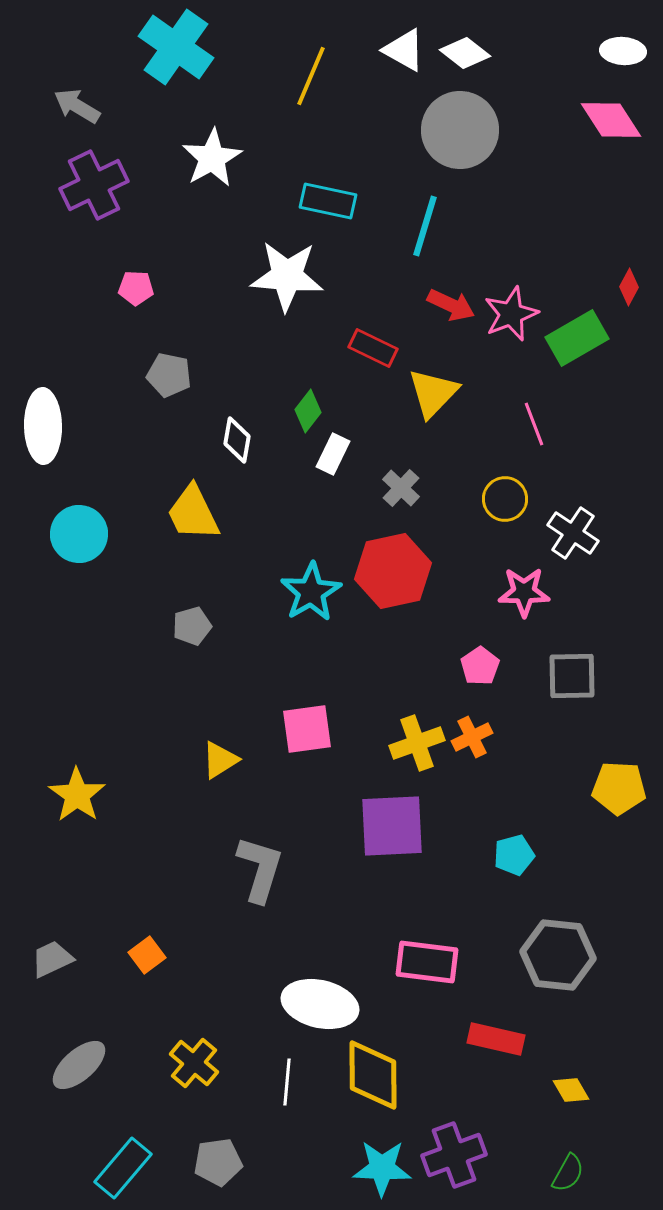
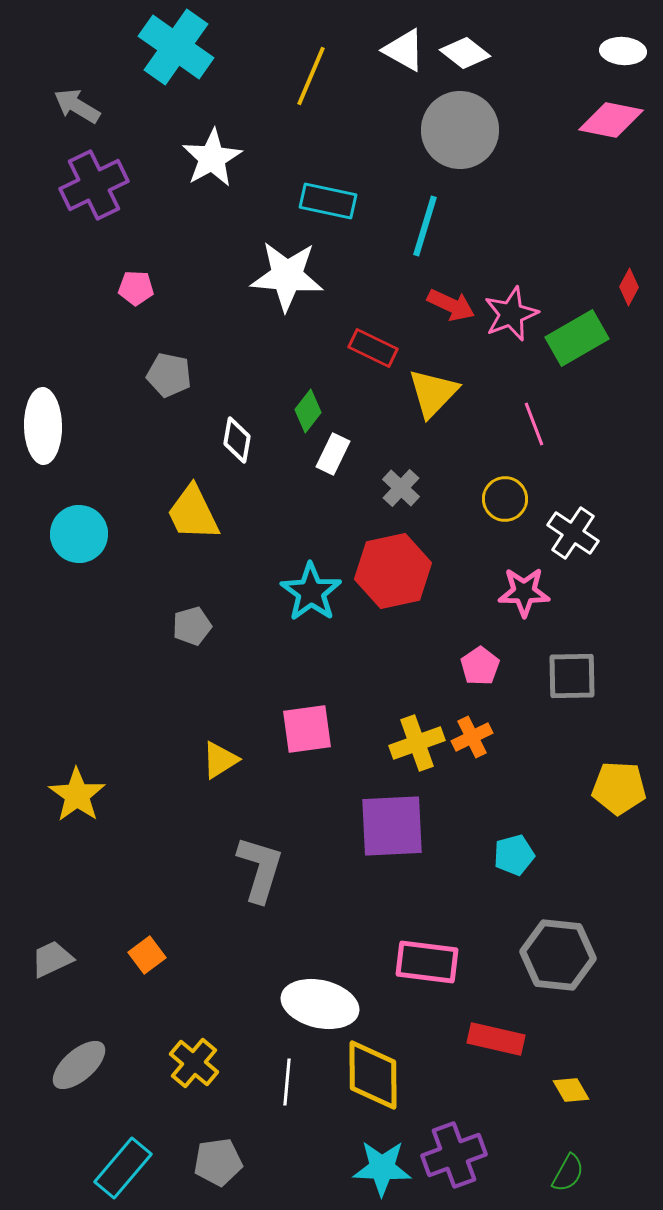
pink diamond at (611, 120): rotated 46 degrees counterclockwise
cyan star at (311, 592): rotated 6 degrees counterclockwise
